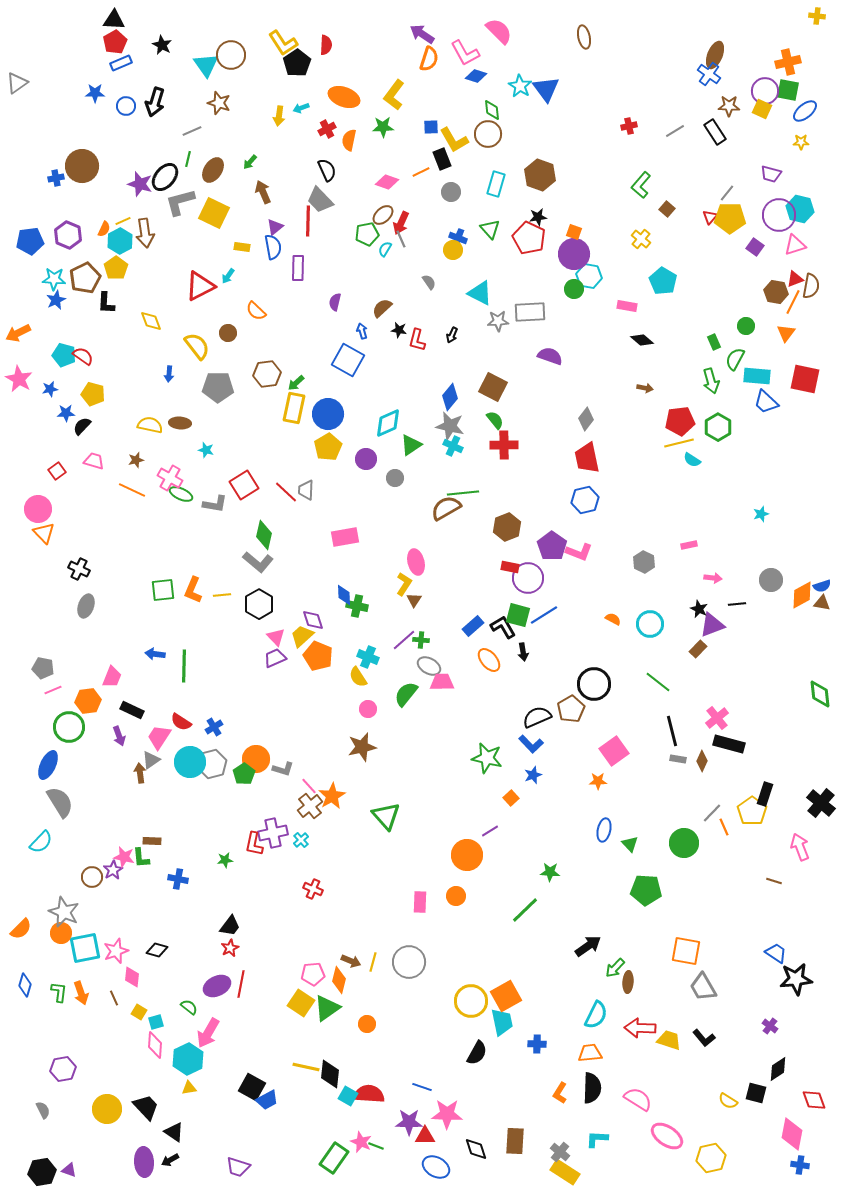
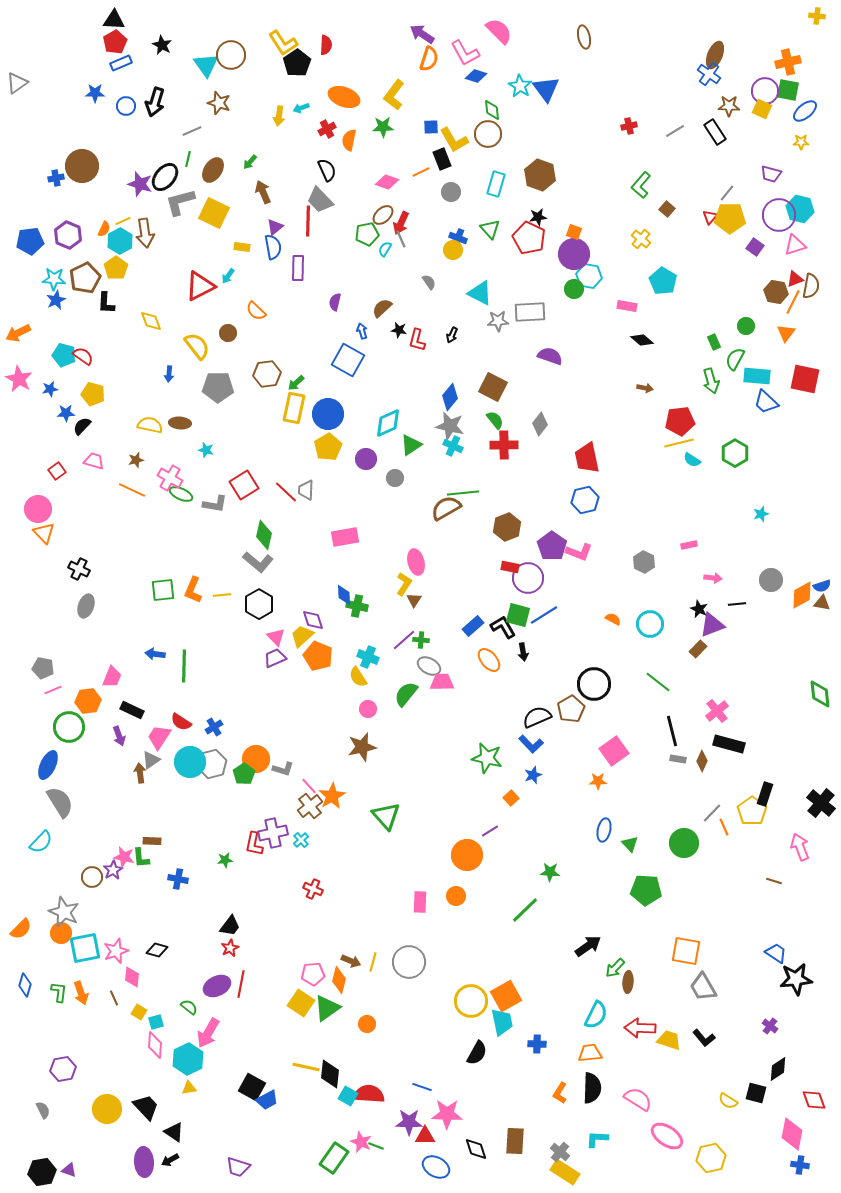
gray diamond at (586, 419): moved 46 px left, 5 px down
green hexagon at (718, 427): moved 17 px right, 26 px down
pink cross at (717, 718): moved 7 px up
